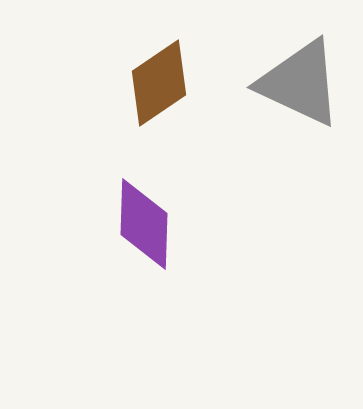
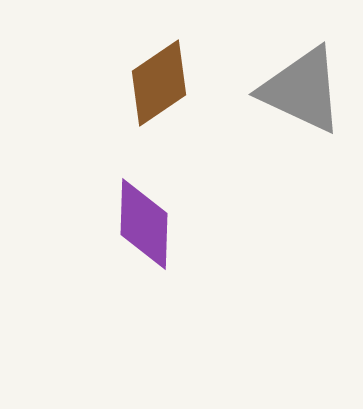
gray triangle: moved 2 px right, 7 px down
